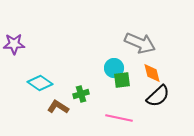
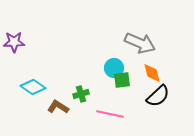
purple star: moved 2 px up
cyan diamond: moved 7 px left, 4 px down
pink line: moved 9 px left, 4 px up
